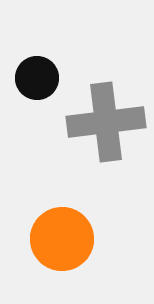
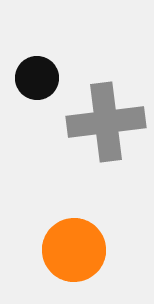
orange circle: moved 12 px right, 11 px down
